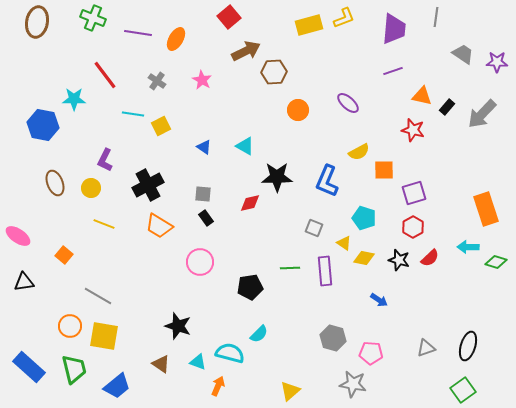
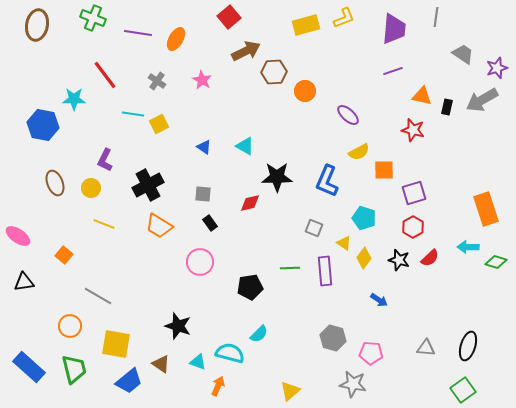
brown ellipse at (37, 22): moved 3 px down
yellow rectangle at (309, 25): moved 3 px left
purple star at (497, 62): moved 6 px down; rotated 20 degrees counterclockwise
purple ellipse at (348, 103): moved 12 px down
black rectangle at (447, 107): rotated 28 degrees counterclockwise
orange circle at (298, 110): moved 7 px right, 19 px up
gray arrow at (482, 114): moved 14 px up; rotated 16 degrees clockwise
yellow square at (161, 126): moved 2 px left, 2 px up
black rectangle at (206, 218): moved 4 px right, 5 px down
yellow diamond at (364, 258): rotated 65 degrees counterclockwise
yellow square at (104, 336): moved 12 px right, 8 px down
gray triangle at (426, 348): rotated 24 degrees clockwise
blue trapezoid at (117, 386): moved 12 px right, 5 px up
